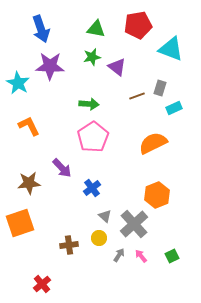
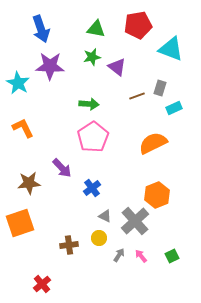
orange L-shape: moved 6 px left, 2 px down
gray triangle: rotated 16 degrees counterclockwise
gray cross: moved 1 px right, 3 px up
